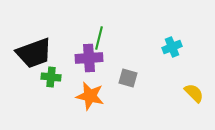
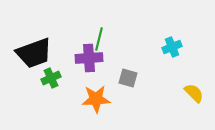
green line: moved 1 px down
green cross: moved 1 px down; rotated 30 degrees counterclockwise
orange star: moved 6 px right, 3 px down; rotated 16 degrees counterclockwise
